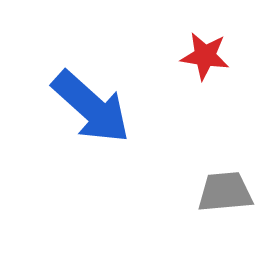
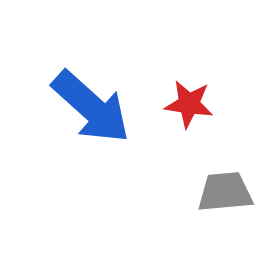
red star: moved 16 px left, 48 px down
